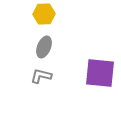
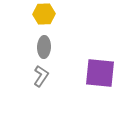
gray ellipse: rotated 20 degrees counterclockwise
gray L-shape: rotated 110 degrees clockwise
